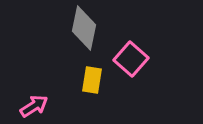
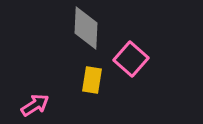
gray diamond: moved 2 px right; rotated 9 degrees counterclockwise
pink arrow: moved 1 px right, 1 px up
